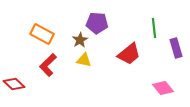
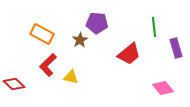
green line: moved 1 px up
yellow triangle: moved 13 px left, 17 px down
